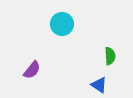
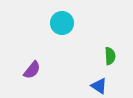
cyan circle: moved 1 px up
blue triangle: moved 1 px down
